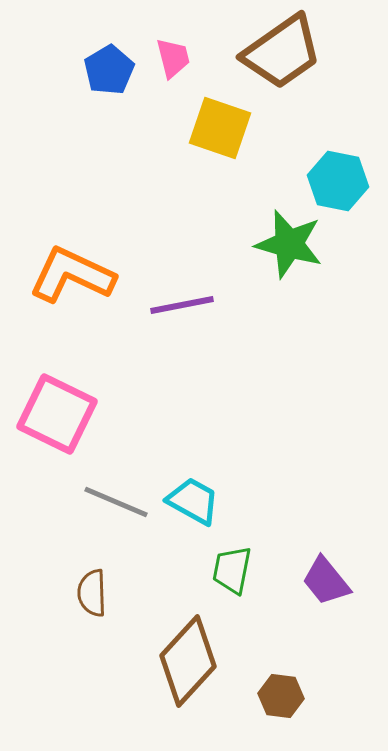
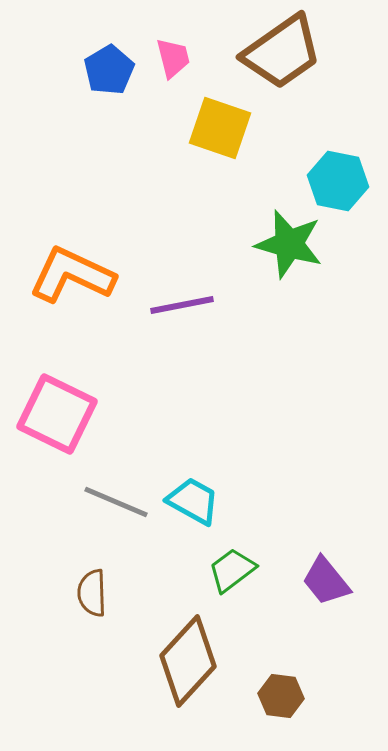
green trapezoid: rotated 42 degrees clockwise
